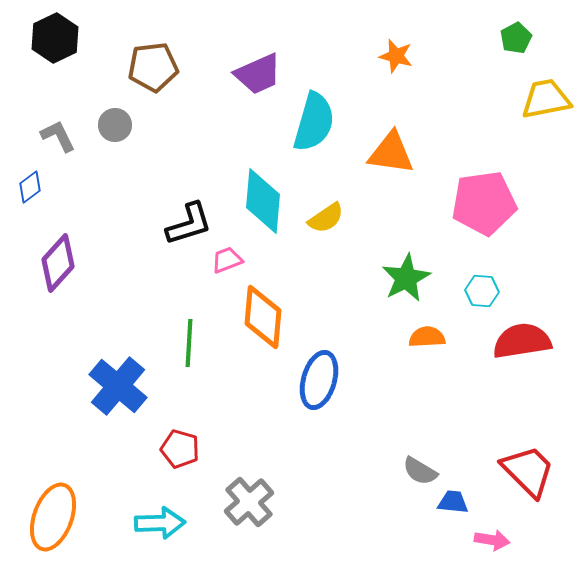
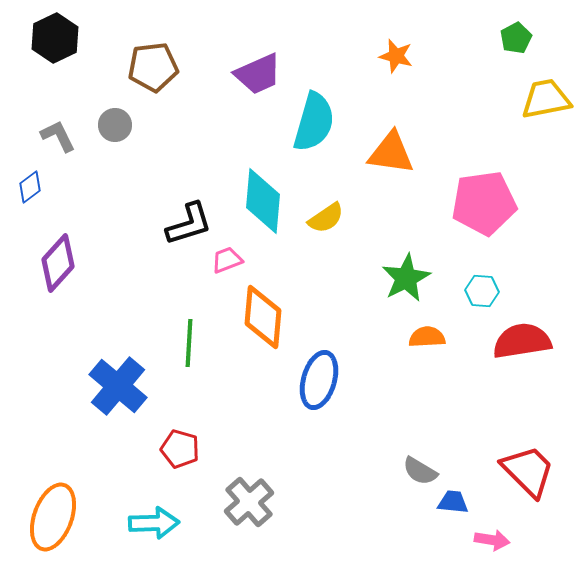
cyan arrow: moved 6 px left
